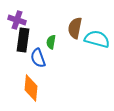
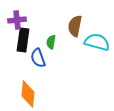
purple cross: rotated 24 degrees counterclockwise
brown semicircle: moved 2 px up
cyan semicircle: moved 3 px down
orange diamond: moved 3 px left, 6 px down
